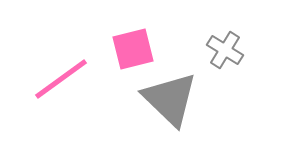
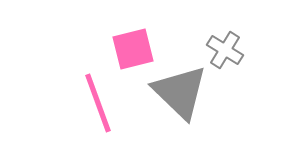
pink line: moved 37 px right, 24 px down; rotated 74 degrees counterclockwise
gray triangle: moved 10 px right, 7 px up
